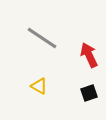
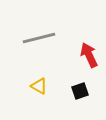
gray line: moved 3 px left; rotated 48 degrees counterclockwise
black square: moved 9 px left, 2 px up
